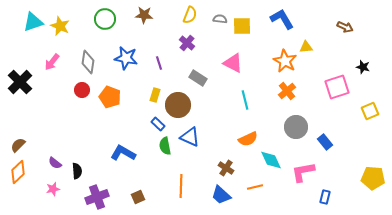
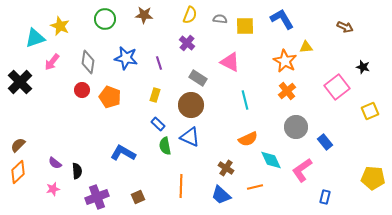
cyan triangle at (33, 22): moved 2 px right, 16 px down
yellow square at (242, 26): moved 3 px right
pink triangle at (233, 63): moved 3 px left, 1 px up
pink square at (337, 87): rotated 20 degrees counterclockwise
brown circle at (178, 105): moved 13 px right
pink L-shape at (303, 172): moved 1 px left, 2 px up; rotated 25 degrees counterclockwise
